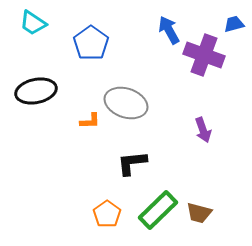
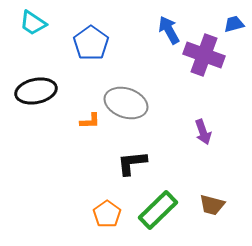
purple arrow: moved 2 px down
brown trapezoid: moved 13 px right, 8 px up
